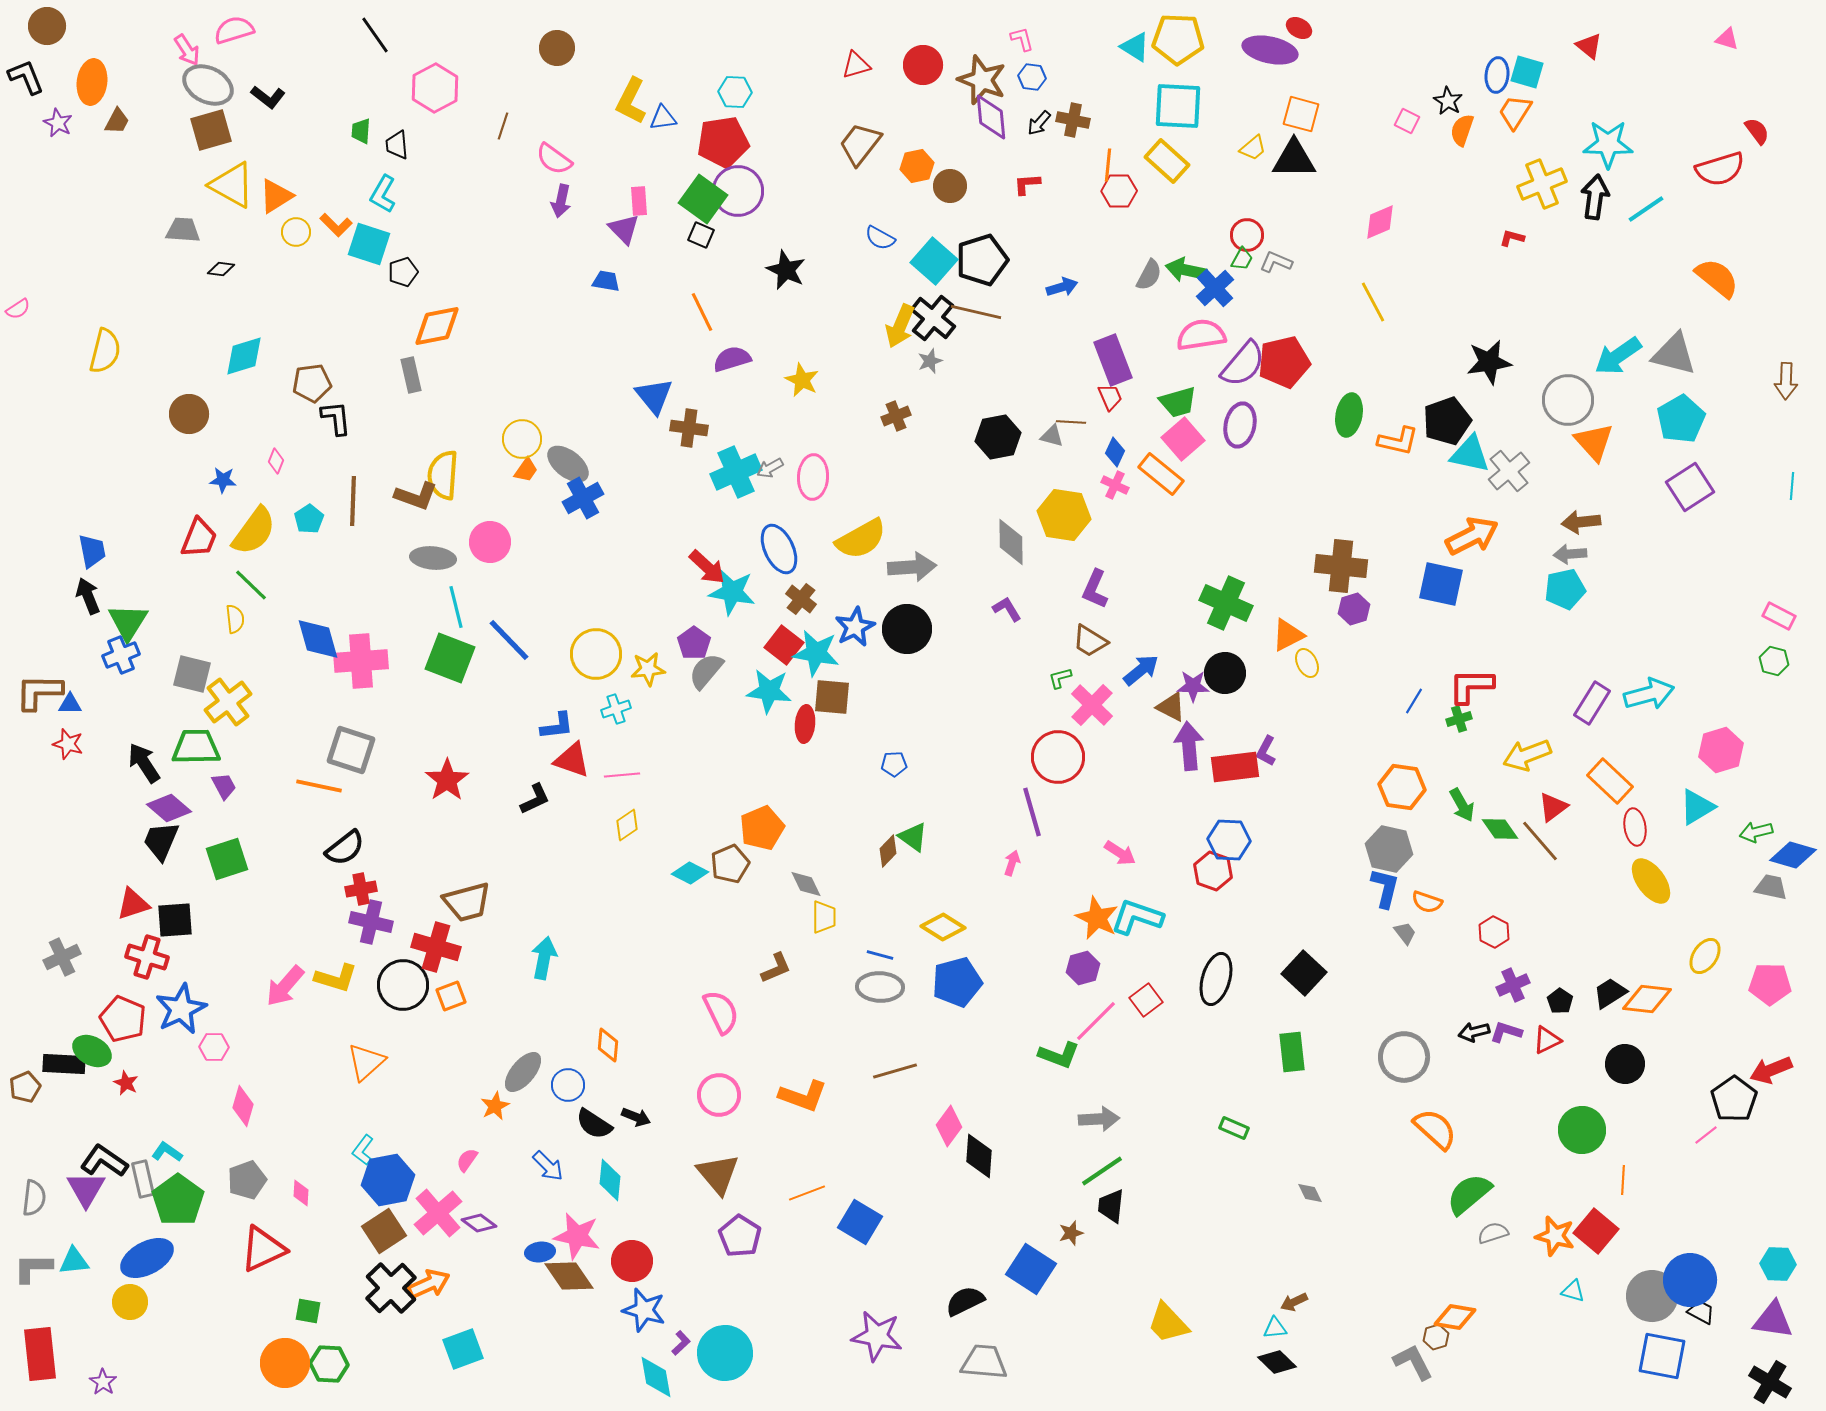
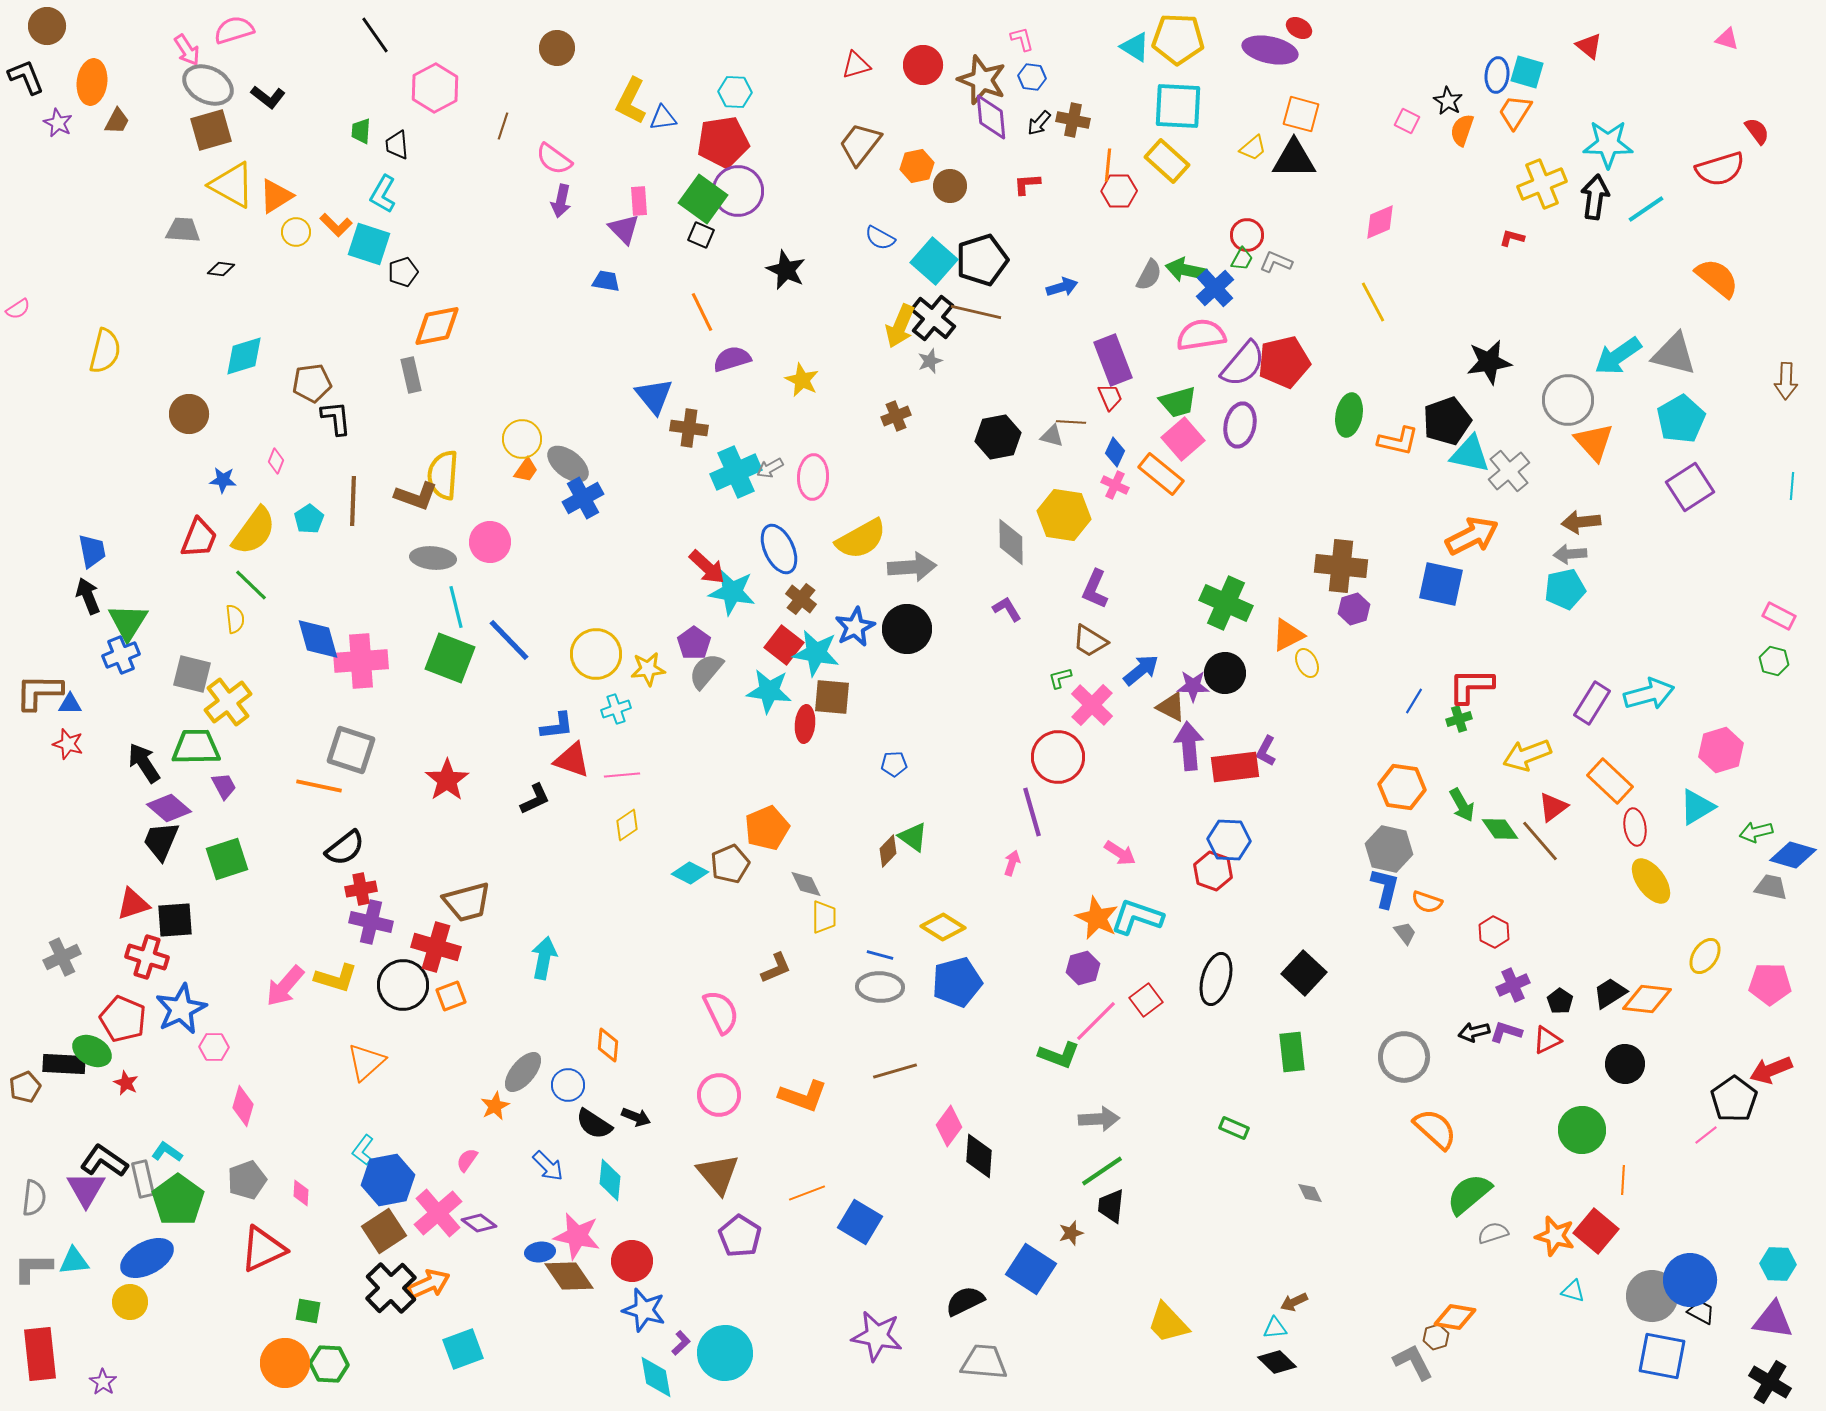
orange pentagon at (762, 828): moved 5 px right
